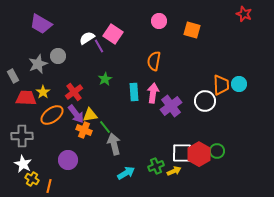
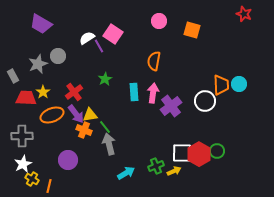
orange ellipse: rotated 15 degrees clockwise
gray arrow: moved 5 px left
white star: rotated 18 degrees clockwise
